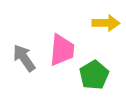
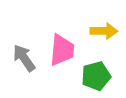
yellow arrow: moved 2 px left, 8 px down
green pentagon: moved 2 px right, 1 px down; rotated 16 degrees clockwise
